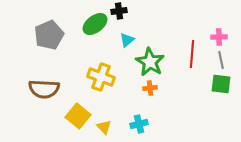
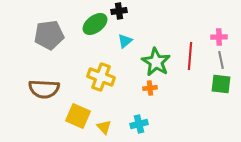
gray pentagon: rotated 16 degrees clockwise
cyan triangle: moved 2 px left, 1 px down
red line: moved 2 px left, 2 px down
green star: moved 6 px right
yellow square: rotated 15 degrees counterclockwise
